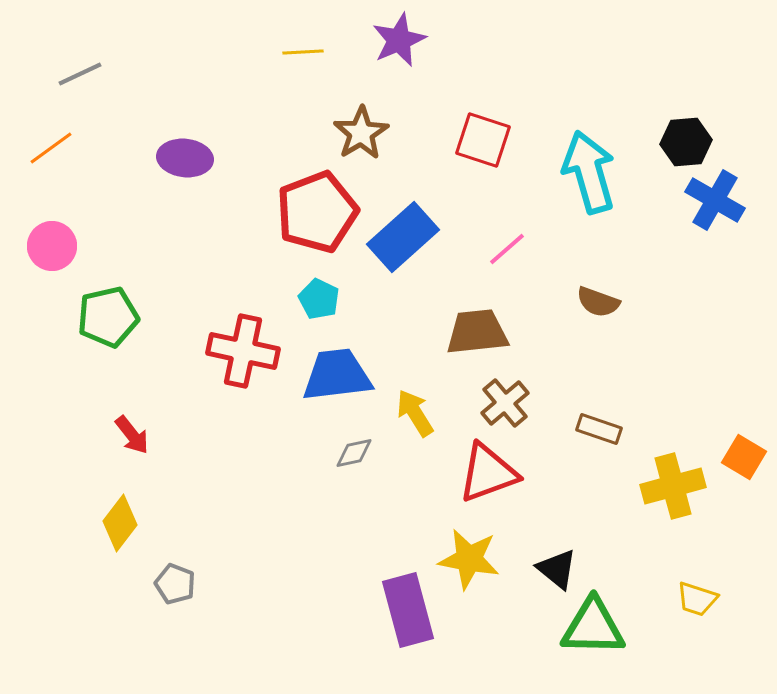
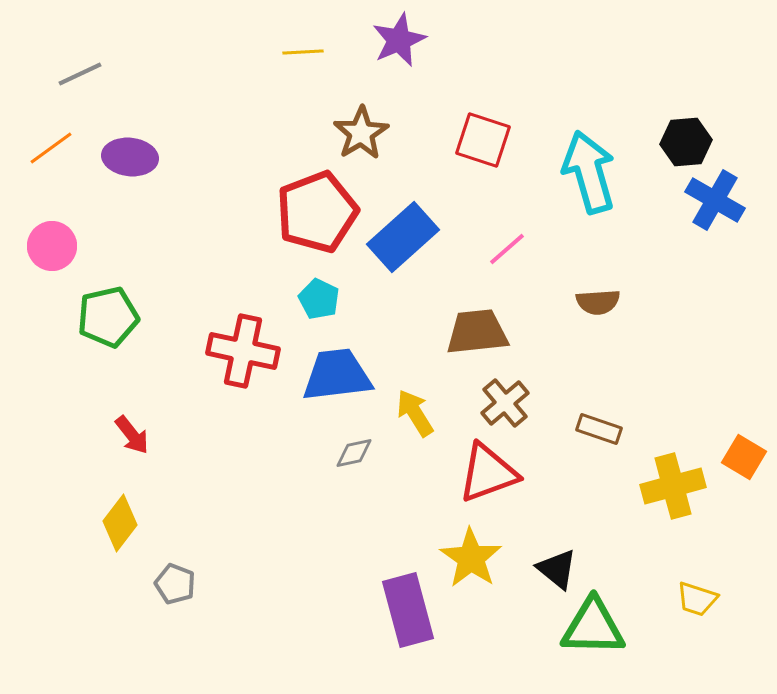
purple ellipse: moved 55 px left, 1 px up
brown semicircle: rotated 24 degrees counterclockwise
yellow star: moved 2 px right, 1 px up; rotated 24 degrees clockwise
